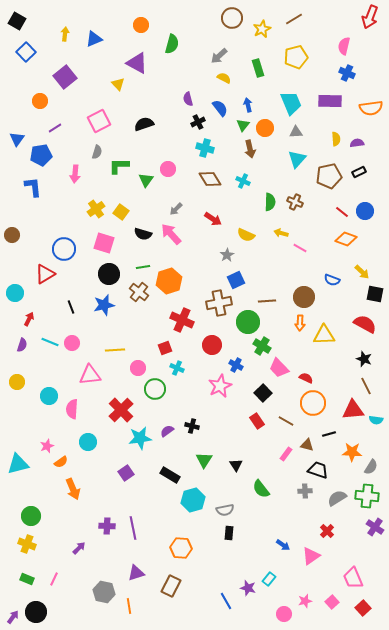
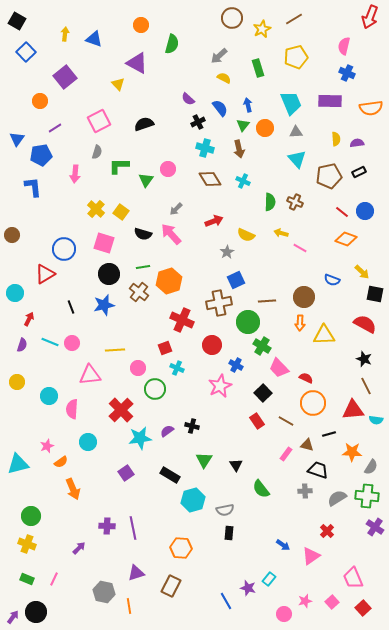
blue triangle at (94, 39): rotated 42 degrees clockwise
purple semicircle at (188, 99): rotated 32 degrees counterclockwise
brown arrow at (250, 149): moved 11 px left
cyan triangle at (297, 159): rotated 24 degrees counterclockwise
yellow cross at (96, 209): rotated 12 degrees counterclockwise
red arrow at (213, 219): moved 1 px right, 2 px down; rotated 54 degrees counterclockwise
gray star at (227, 255): moved 3 px up
